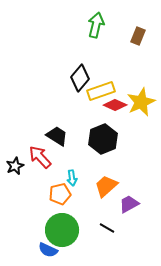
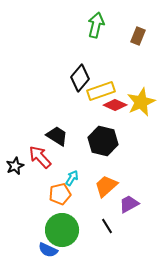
black hexagon: moved 2 px down; rotated 24 degrees counterclockwise
cyan arrow: rotated 140 degrees counterclockwise
black line: moved 2 px up; rotated 28 degrees clockwise
